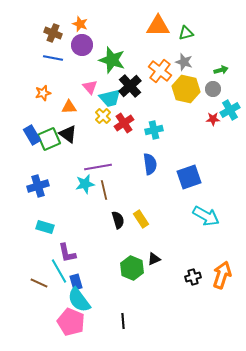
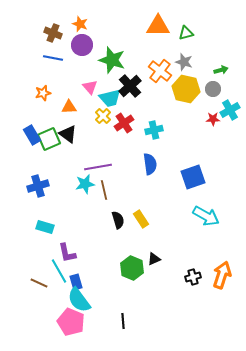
blue square at (189, 177): moved 4 px right
